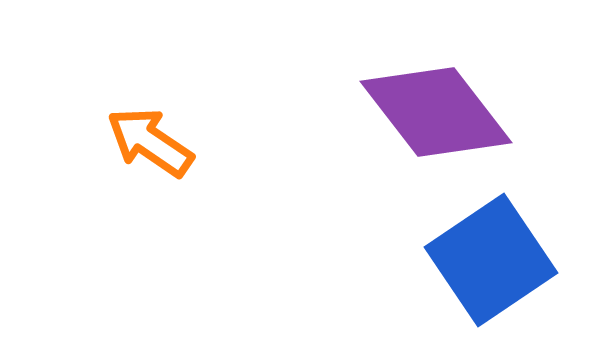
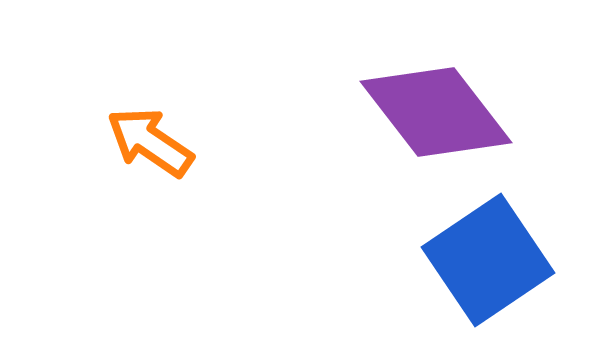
blue square: moved 3 px left
